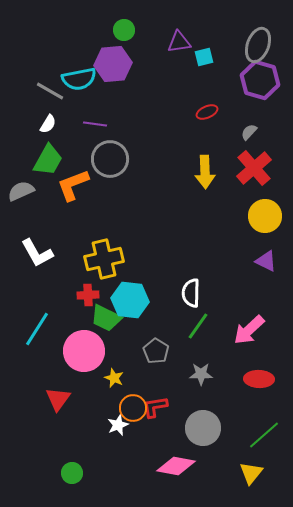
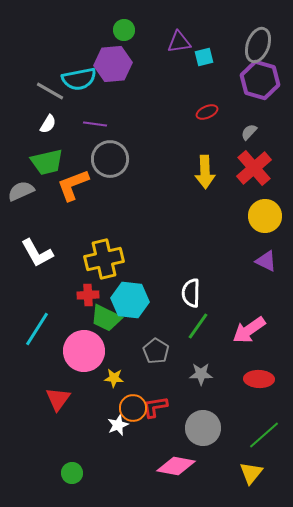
green trapezoid at (48, 160): moved 1 px left, 2 px down; rotated 48 degrees clockwise
pink arrow at (249, 330): rotated 8 degrees clockwise
yellow star at (114, 378): rotated 18 degrees counterclockwise
